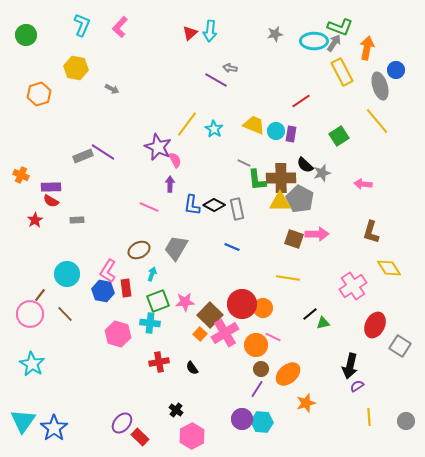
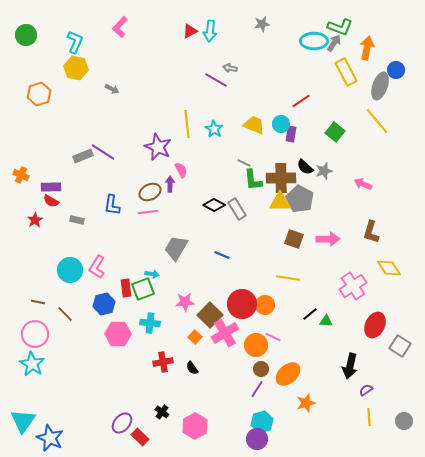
cyan L-shape at (82, 25): moved 7 px left, 17 px down
red triangle at (190, 33): moved 2 px up; rotated 14 degrees clockwise
gray star at (275, 34): moved 13 px left, 10 px up
yellow rectangle at (342, 72): moved 4 px right
gray ellipse at (380, 86): rotated 36 degrees clockwise
yellow line at (187, 124): rotated 44 degrees counterclockwise
cyan circle at (276, 131): moved 5 px right, 7 px up
green square at (339, 136): moved 4 px left, 4 px up; rotated 18 degrees counterclockwise
pink semicircle at (175, 160): moved 6 px right, 10 px down
black semicircle at (305, 165): moved 2 px down
gray star at (322, 173): moved 2 px right, 2 px up
green L-shape at (257, 180): moved 4 px left
pink arrow at (363, 184): rotated 18 degrees clockwise
blue L-shape at (192, 205): moved 80 px left
pink line at (149, 207): moved 1 px left, 5 px down; rotated 30 degrees counterclockwise
gray rectangle at (237, 209): rotated 20 degrees counterclockwise
gray rectangle at (77, 220): rotated 16 degrees clockwise
pink arrow at (317, 234): moved 11 px right, 5 px down
blue line at (232, 247): moved 10 px left, 8 px down
brown ellipse at (139, 250): moved 11 px right, 58 px up
pink L-shape at (108, 271): moved 11 px left, 4 px up
cyan circle at (67, 274): moved 3 px right, 4 px up
cyan arrow at (152, 274): rotated 80 degrees clockwise
blue hexagon at (103, 291): moved 1 px right, 13 px down; rotated 25 degrees counterclockwise
brown line at (40, 295): moved 2 px left, 7 px down; rotated 64 degrees clockwise
green square at (158, 301): moved 15 px left, 12 px up
orange circle at (263, 308): moved 2 px right, 3 px up
pink circle at (30, 314): moved 5 px right, 20 px down
green triangle at (323, 323): moved 3 px right, 2 px up; rotated 16 degrees clockwise
pink hexagon at (118, 334): rotated 15 degrees counterclockwise
orange square at (200, 334): moved 5 px left, 3 px down
red cross at (159, 362): moved 4 px right
purple semicircle at (357, 386): moved 9 px right, 4 px down
black cross at (176, 410): moved 14 px left, 2 px down
purple circle at (242, 419): moved 15 px right, 20 px down
gray circle at (406, 421): moved 2 px left
cyan hexagon at (262, 422): rotated 20 degrees counterclockwise
blue star at (54, 428): moved 4 px left, 10 px down; rotated 12 degrees counterclockwise
pink hexagon at (192, 436): moved 3 px right, 10 px up
